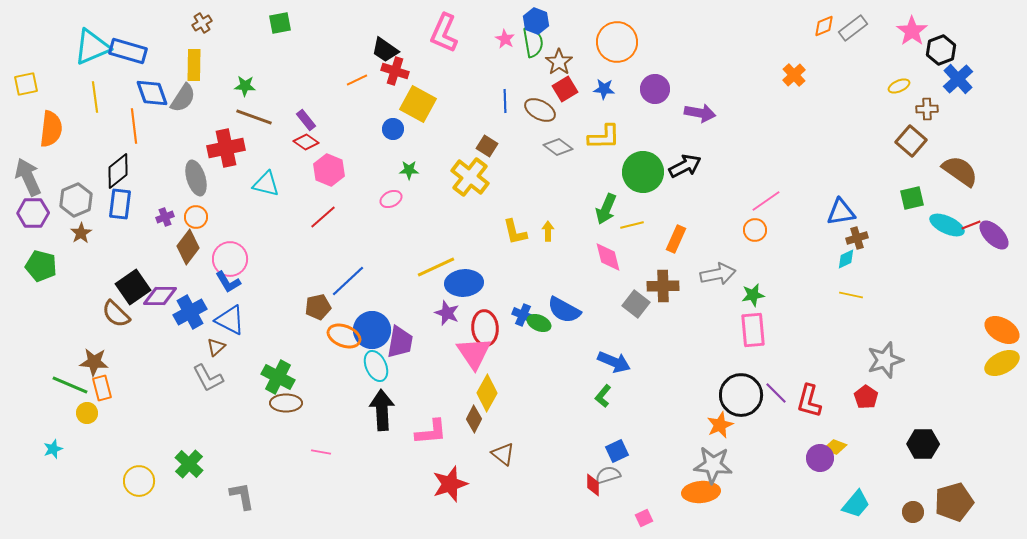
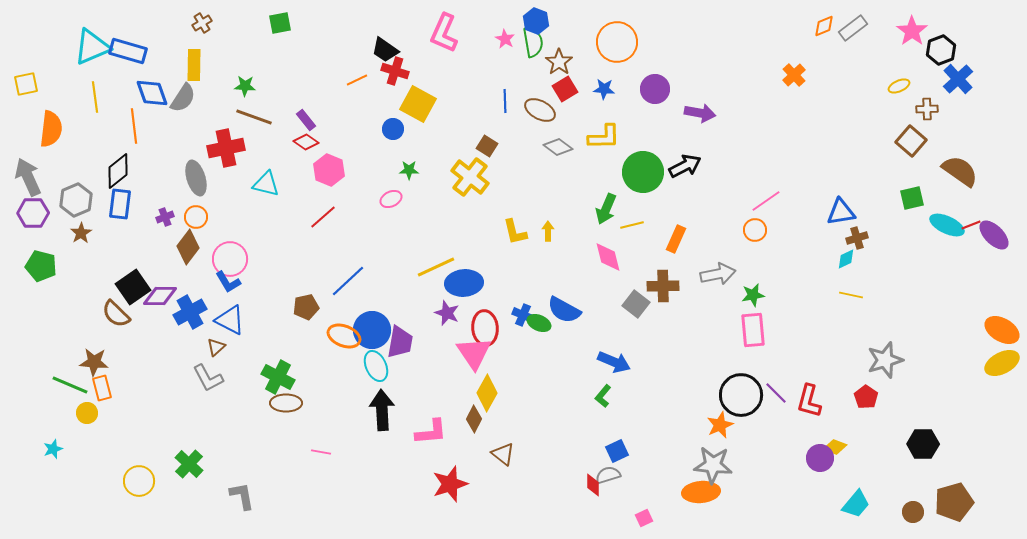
brown pentagon at (318, 307): moved 12 px left
